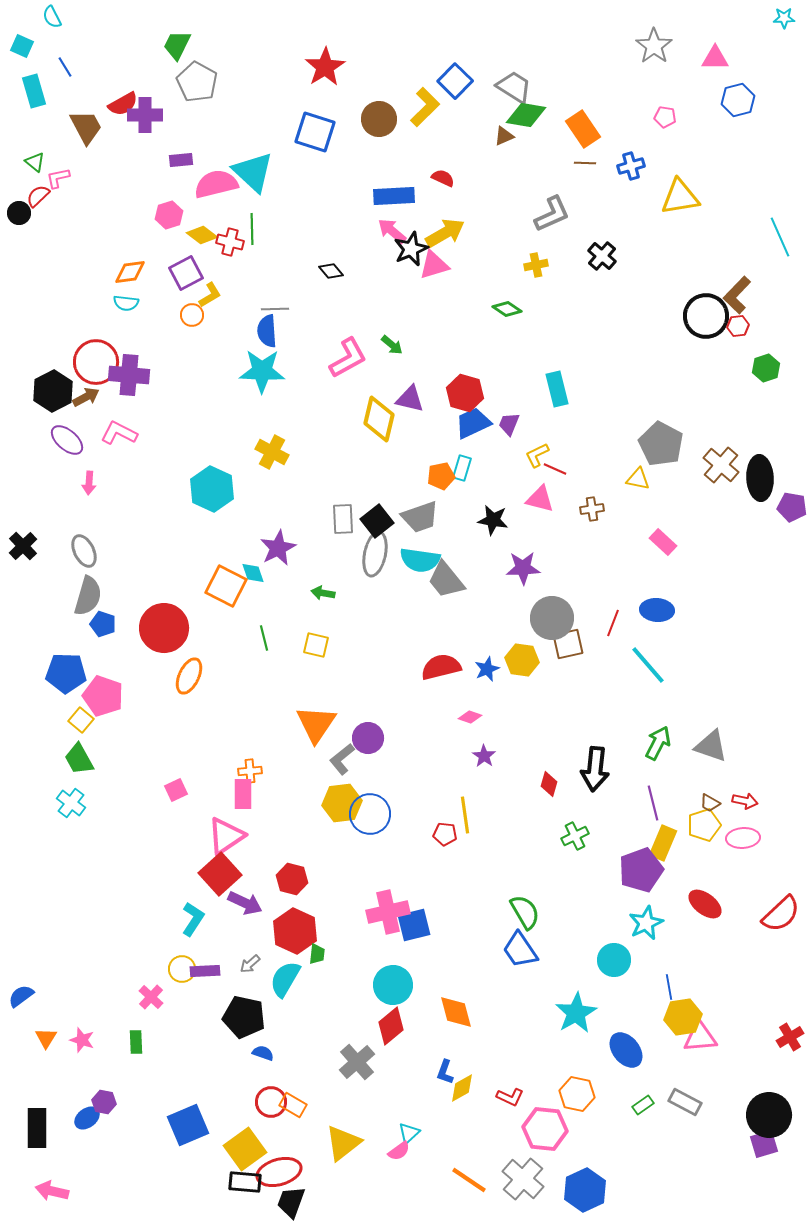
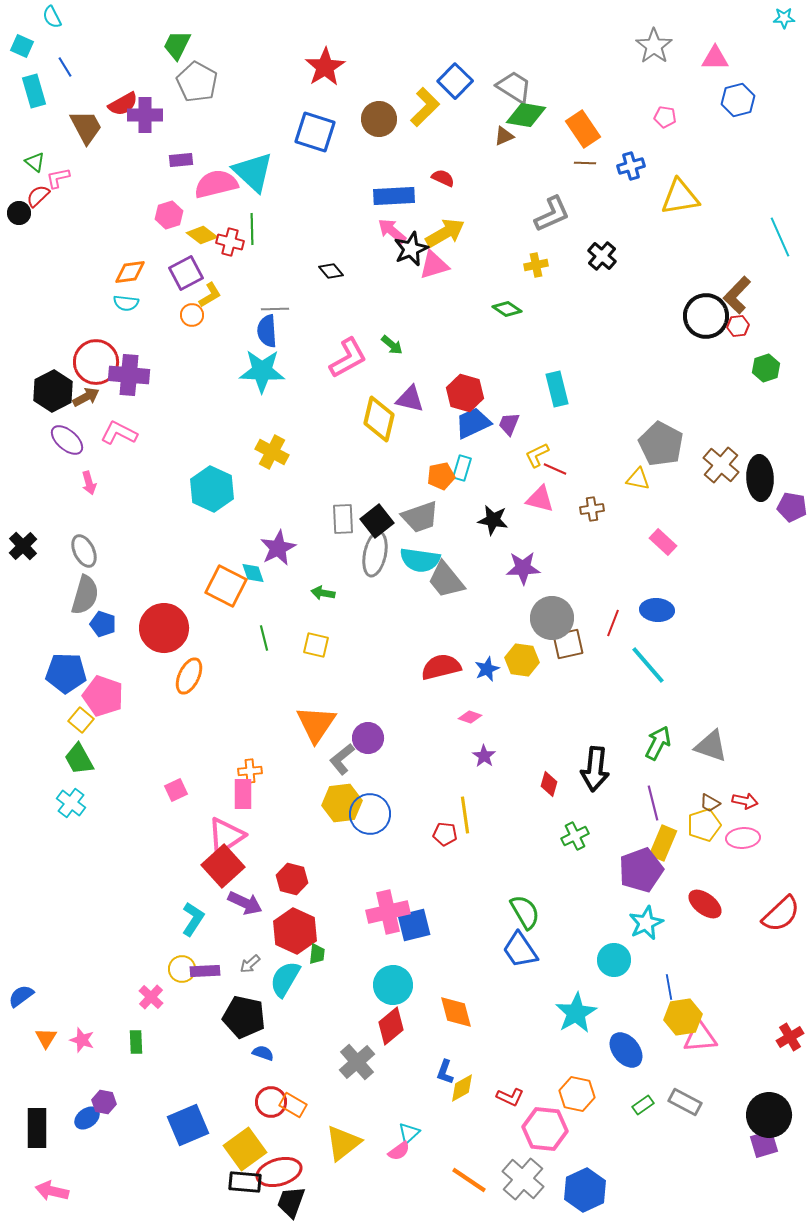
pink arrow at (89, 483): rotated 20 degrees counterclockwise
gray semicircle at (88, 596): moved 3 px left, 1 px up
red square at (220, 874): moved 3 px right, 8 px up
